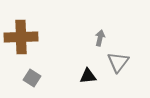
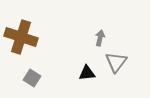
brown cross: rotated 20 degrees clockwise
gray triangle: moved 2 px left
black triangle: moved 1 px left, 3 px up
